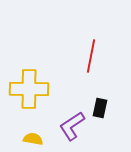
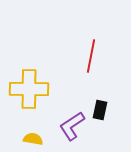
black rectangle: moved 2 px down
